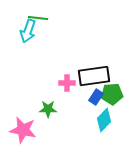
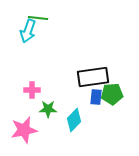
black rectangle: moved 1 px left, 1 px down
pink cross: moved 35 px left, 7 px down
blue rectangle: rotated 28 degrees counterclockwise
cyan diamond: moved 30 px left
pink star: moved 1 px right; rotated 24 degrees counterclockwise
